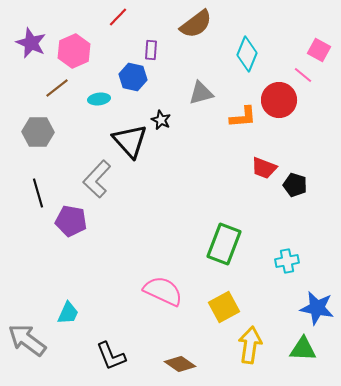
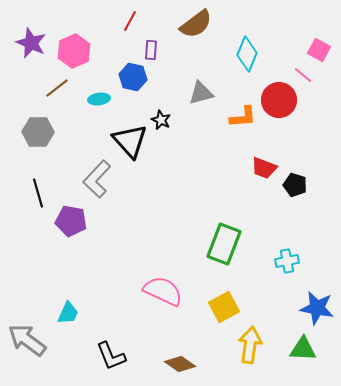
red line: moved 12 px right, 4 px down; rotated 15 degrees counterclockwise
